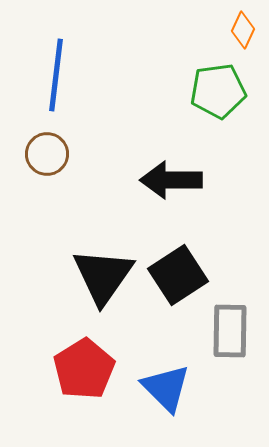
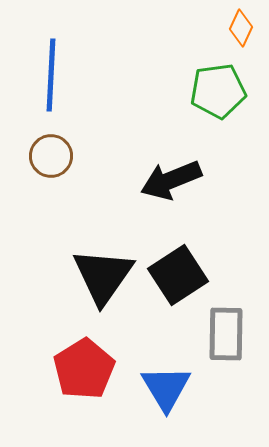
orange diamond: moved 2 px left, 2 px up
blue line: moved 5 px left; rotated 4 degrees counterclockwise
brown circle: moved 4 px right, 2 px down
black arrow: rotated 22 degrees counterclockwise
gray rectangle: moved 4 px left, 3 px down
blue triangle: rotated 14 degrees clockwise
